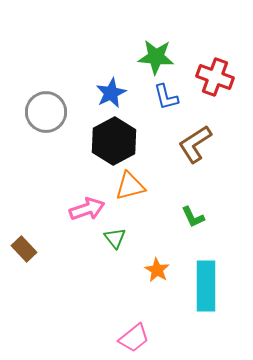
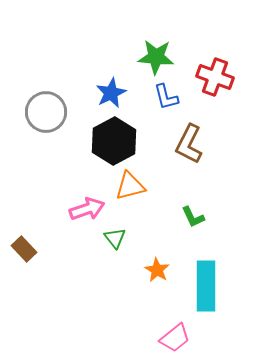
brown L-shape: moved 6 px left; rotated 30 degrees counterclockwise
pink trapezoid: moved 41 px right
